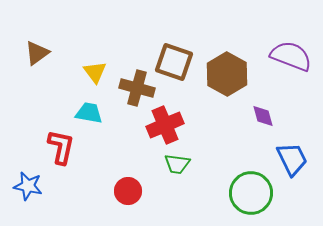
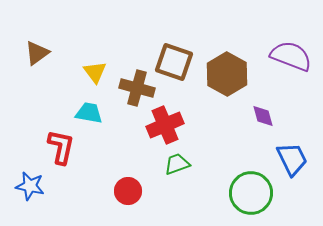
green trapezoid: rotated 152 degrees clockwise
blue star: moved 2 px right
